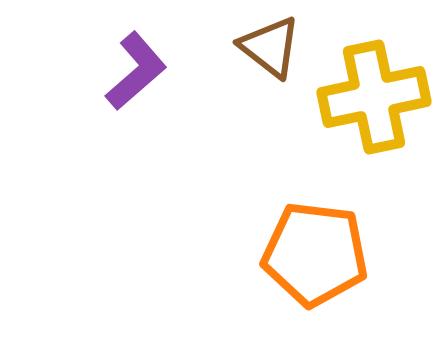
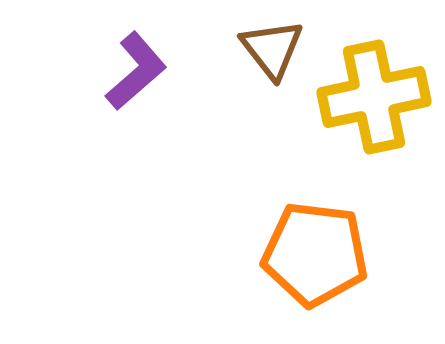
brown triangle: moved 2 px right, 2 px down; rotated 14 degrees clockwise
